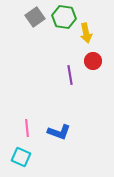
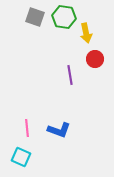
gray square: rotated 36 degrees counterclockwise
red circle: moved 2 px right, 2 px up
blue L-shape: moved 2 px up
